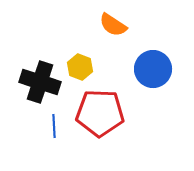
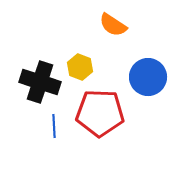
blue circle: moved 5 px left, 8 px down
